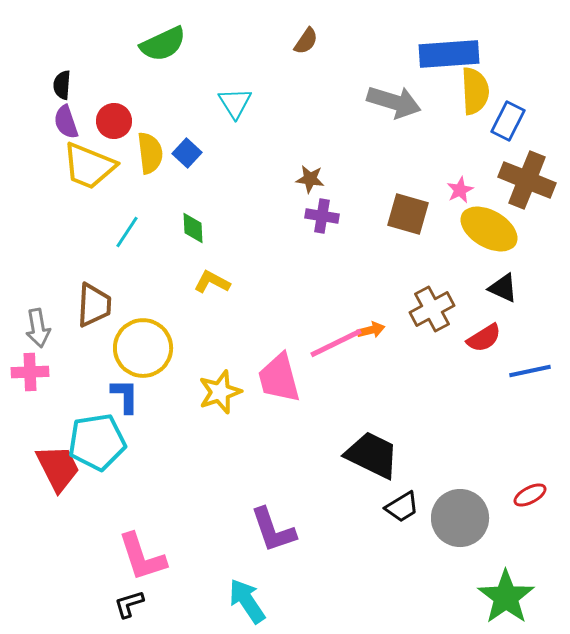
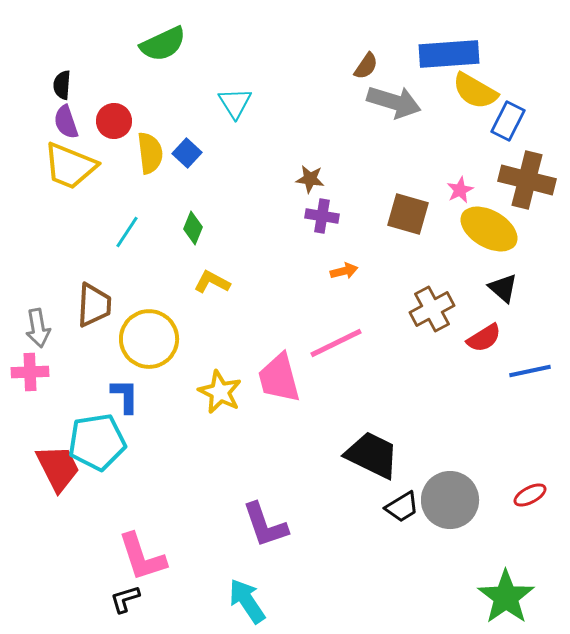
brown semicircle at (306, 41): moved 60 px right, 25 px down
yellow semicircle at (475, 91): rotated 123 degrees clockwise
yellow trapezoid at (89, 166): moved 19 px left
brown cross at (527, 180): rotated 8 degrees counterclockwise
green diamond at (193, 228): rotated 24 degrees clockwise
black triangle at (503, 288): rotated 16 degrees clockwise
orange arrow at (371, 330): moved 27 px left, 59 px up
yellow circle at (143, 348): moved 6 px right, 9 px up
yellow star at (220, 392): rotated 27 degrees counterclockwise
gray circle at (460, 518): moved 10 px left, 18 px up
purple L-shape at (273, 530): moved 8 px left, 5 px up
black L-shape at (129, 604): moved 4 px left, 5 px up
